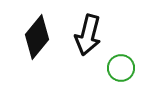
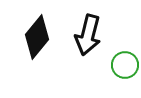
green circle: moved 4 px right, 3 px up
